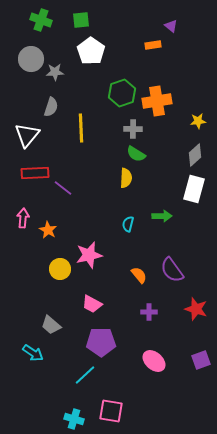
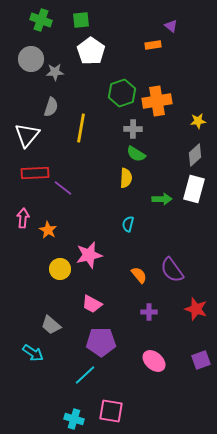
yellow line: rotated 12 degrees clockwise
green arrow: moved 17 px up
